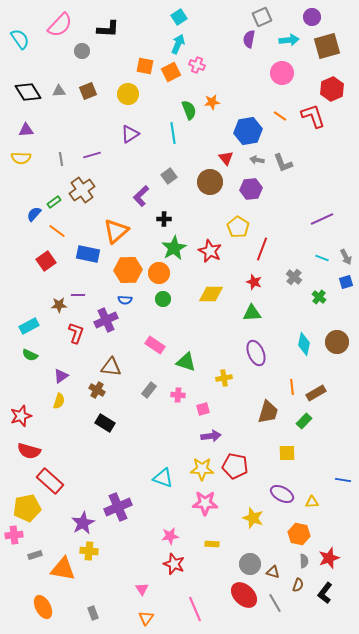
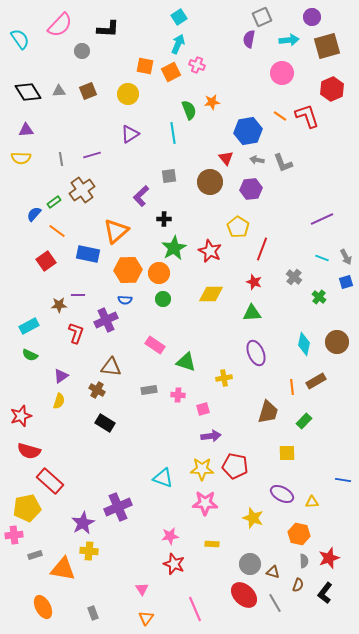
red L-shape at (313, 116): moved 6 px left
gray square at (169, 176): rotated 28 degrees clockwise
gray rectangle at (149, 390): rotated 42 degrees clockwise
brown rectangle at (316, 393): moved 12 px up
